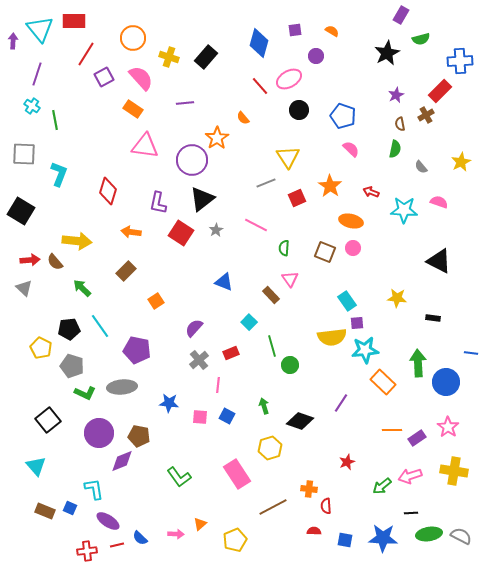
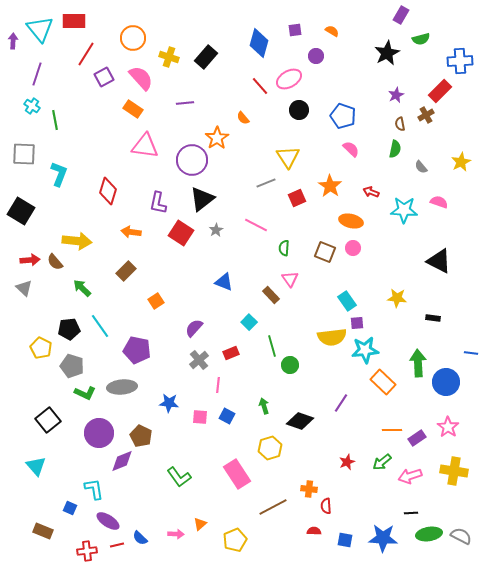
brown pentagon at (139, 436): moved 2 px right; rotated 15 degrees clockwise
green arrow at (382, 486): moved 24 px up
brown rectangle at (45, 511): moved 2 px left, 20 px down
